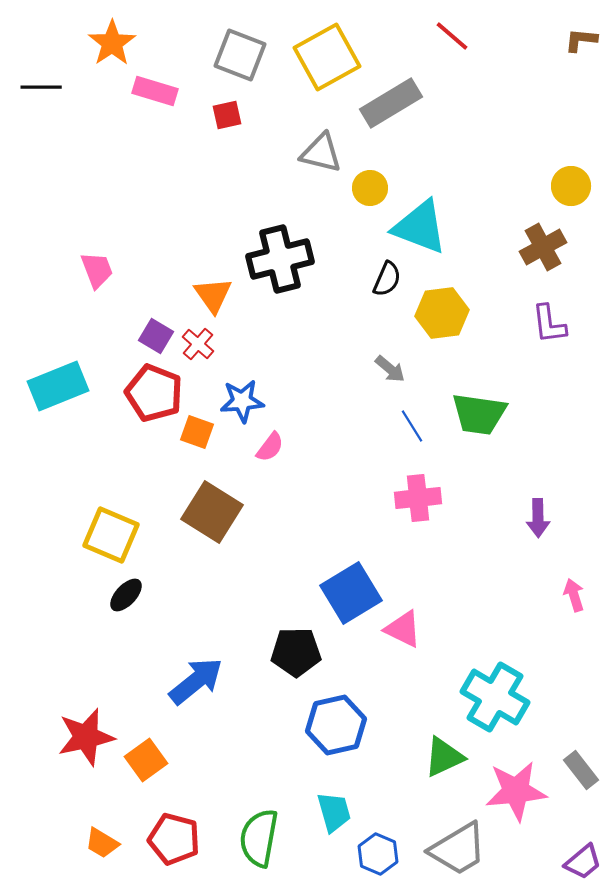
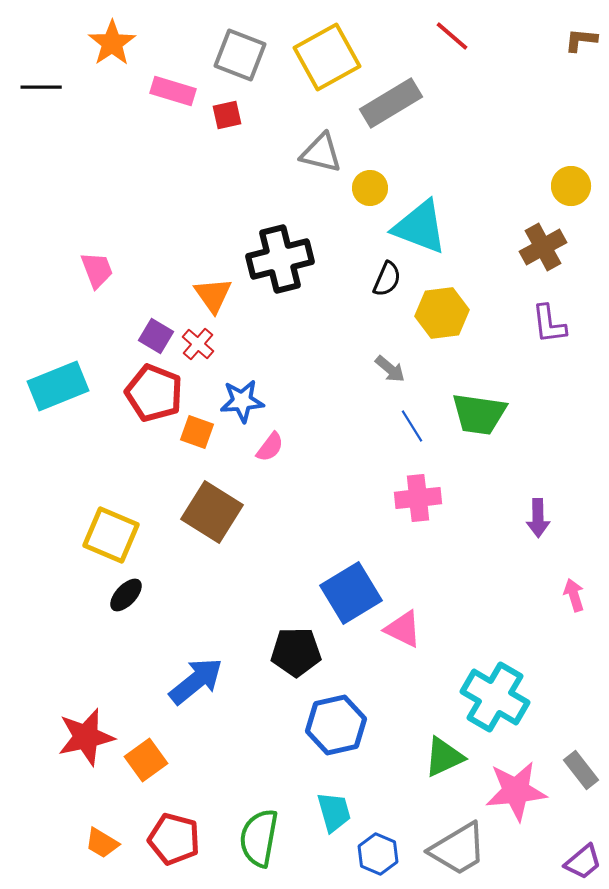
pink rectangle at (155, 91): moved 18 px right
